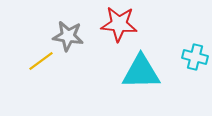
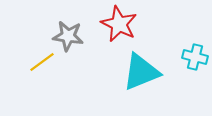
red star: rotated 21 degrees clockwise
yellow line: moved 1 px right, 1 px down
cyan triangle: rotated 21 degrees counterclockwise
